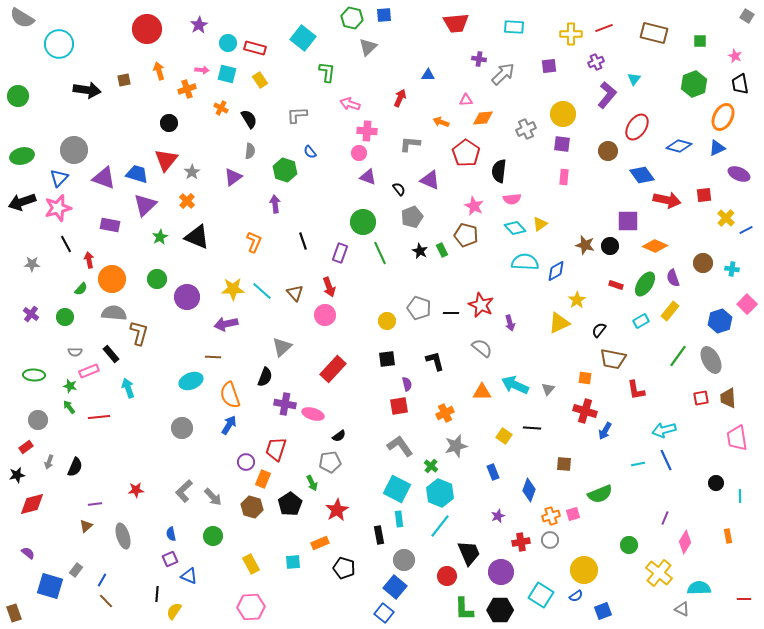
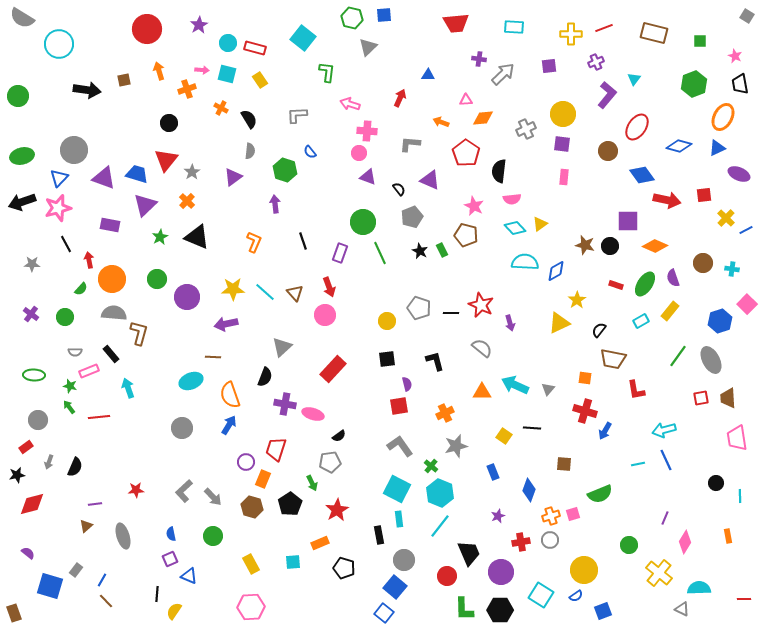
cyan line at (262, 291): moved 3 px right, 1 px down
